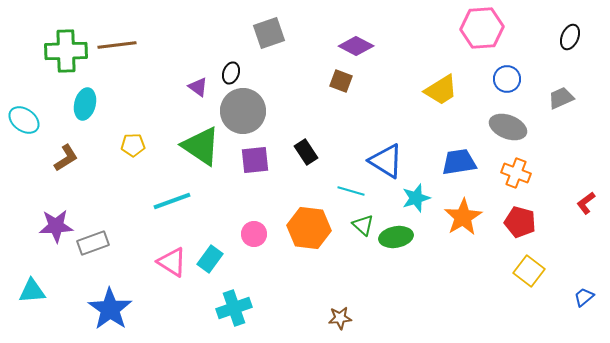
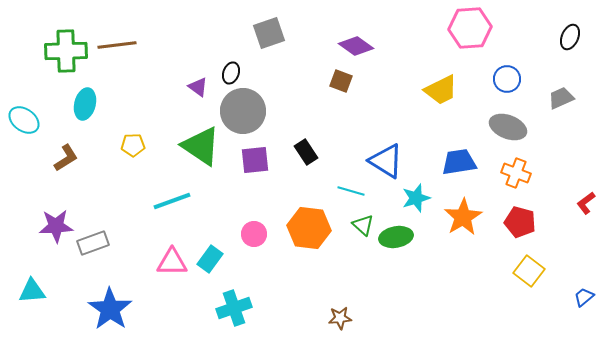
pink hexagon at (482, 28): moved 12 px left
purple diamond at (356, 46): rotated 8 degrees clockwise
yellow trapezoid at (441, 90): rotated 6 degrees clockwise
pink triangle at (172, 262): rotated 32 degrees counterclockwise
